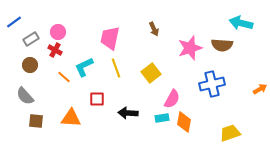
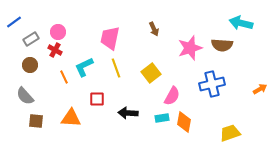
orange line: rotated 24 degrees clockwise
pink semicircle: moved 3 px up
